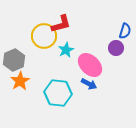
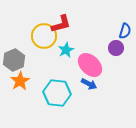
cyan hexagon: moved 1 px left
